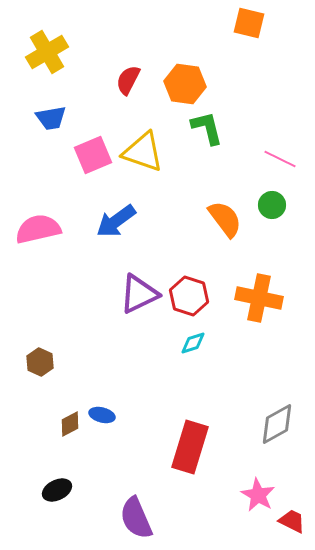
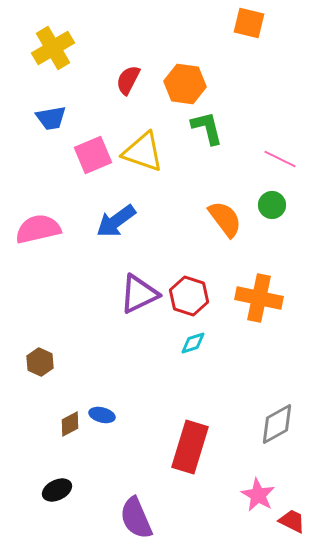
yellow cross: moved 6 px right, 4 px up
